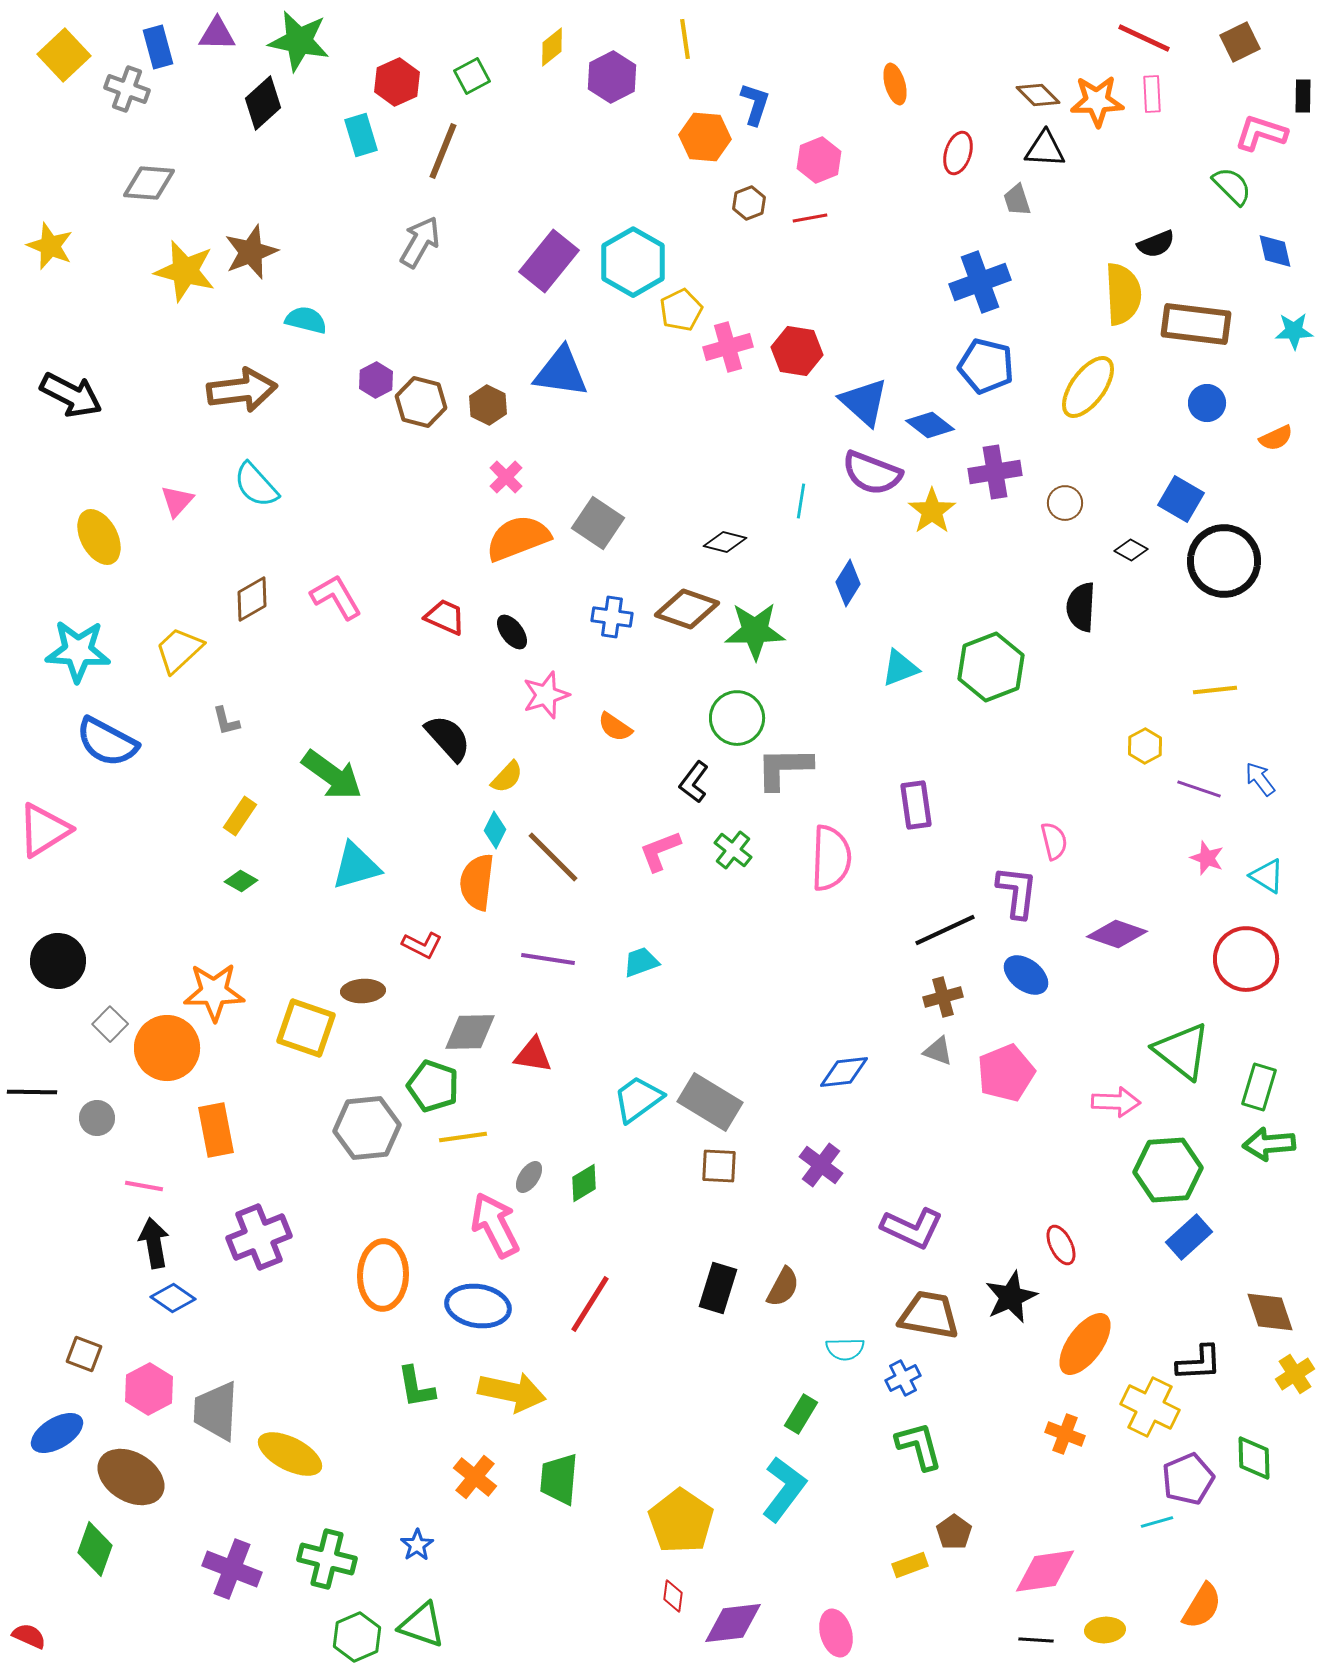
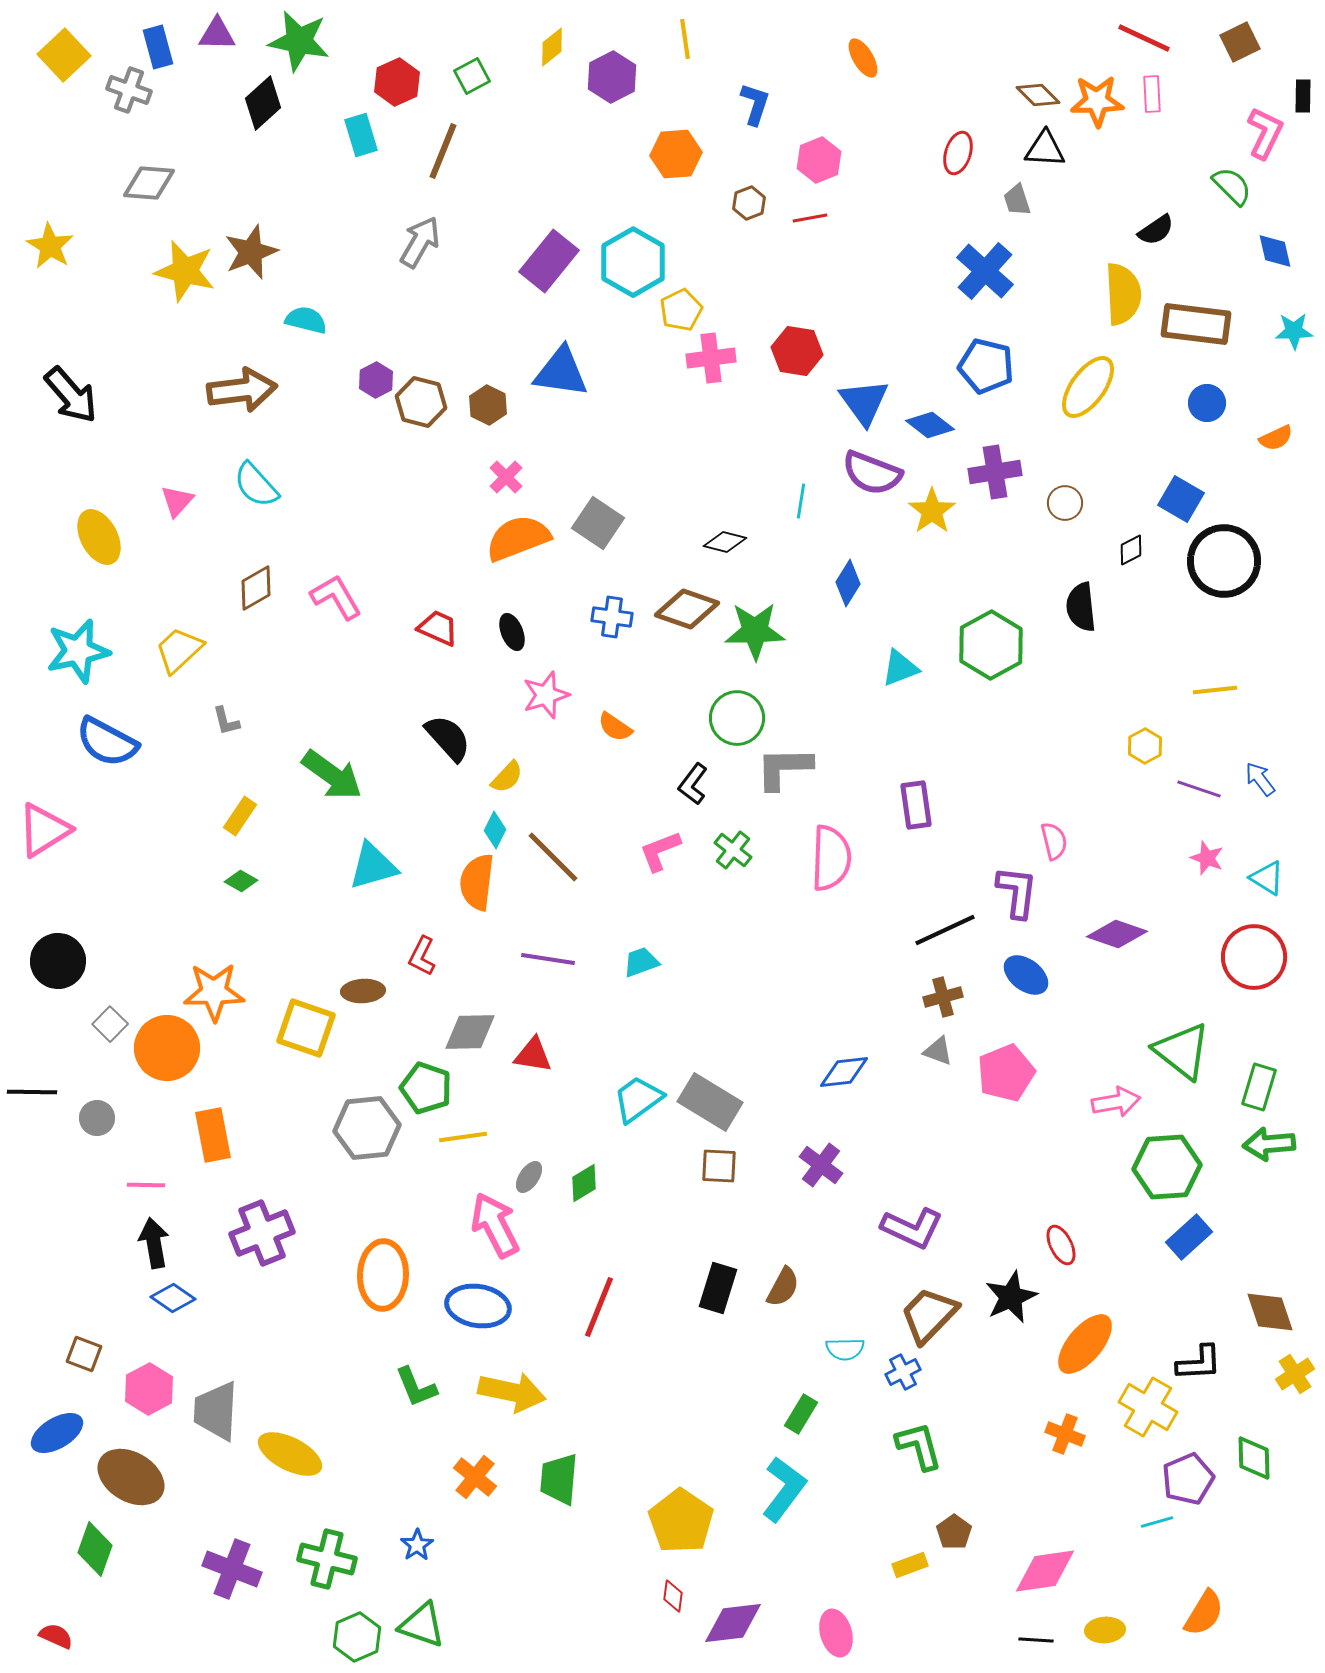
orange ellipse at (895, 84): moved 32 px left, 26 px up; rotated 15 degrees counterclockwise
gray cross at (127, 89): moved 2 px right, 1 px down
pink L-shape at (1261, 133): moved 4 px right; rotated 98 degrees clockwise
orange hexagon at (705, 137): moved 29 px left, 17 px down; rotated 9 degrees counterclockwise
black semicircle at (1156, 244): moved 14 px up; rotated 12 degrees counterclockwise
yellow star at (50, 246): rotated 9 degrees clockwise
blue cross at (980, 282): moved 5 px right, 11 px up; rotated 28 degrees counterclockwise
pink cross at (728, 347): moved 17 px left, 11 px down; rotated 9 degrees clockwise
black arrow at (71, 395): rotated 22 degrees clockwise
blue triangle at (864, 402): rotated 12 degrees clockwise
black diamond at (1131, 550): rotated 56 degrees counterclockwise
brown diamond at (252, 599): moved 4 px right, 11 px up
black semicircle at (1081, 607): rotated 9 degrees counterclockwise
red trapezoid at (445, 617): moved 7 px left, 11 px down
black ellipse at (512, 632): rotated 15 degrees clockwise
cyan star at (78, 651): rotated 16 degrees counterclockwise
green hexagon at (991, 667): moved 22 px up; rotated 8 degrees counterclockwise
black L-shape at (694, 782): moved 1 px left, 2 px down
cyan triangle at (356, 866): moved 17 px right
cyan triangle at (1267, 876): moved 2 px down
red L-shape at (422, 945): moved 11 px down; rotated 90 degrees clockwise
red circle at (1246, 959): moved 8 px right, 2 px up
green pentagon at (433, 1086): moved 7 px left, 2 px down
pink arrow at (1116, 1102): rotated 12 degrees counterclockwise
orange rectangle at (216, 1130): moved 3 px left, 5 px down
green hexagon at (1168, 1170): moved 1 px left, 3 px up
pink line at (144, 1186): moved 2 px right, 1 px up; rotated 9 degrees counterclockwise
purple cross at (259, 1237): moved 3 px right, 4 px up
red line at (590, 1304): moved 9 px right, 3 px down; rotated 10 degrees counterclockwise
brown trapezoid at (929, 1315): rotated 56 degrees counterclockwise
orange ellipse at (1085, 1344): rotated 4 degrees clockwise
blue cross at (903, 1378): moved 6 px up
green L-shape at (416, 1387): rotated 12 degrees counterclockwise
yellow cross at (1150, 1407): moved 2 px left; rotated 4 degrees clockwise
orange semicircle at (1202, 1606): moved 2 px right, 7 px down
red semicircle at (29, 1636): moved 27 px right
